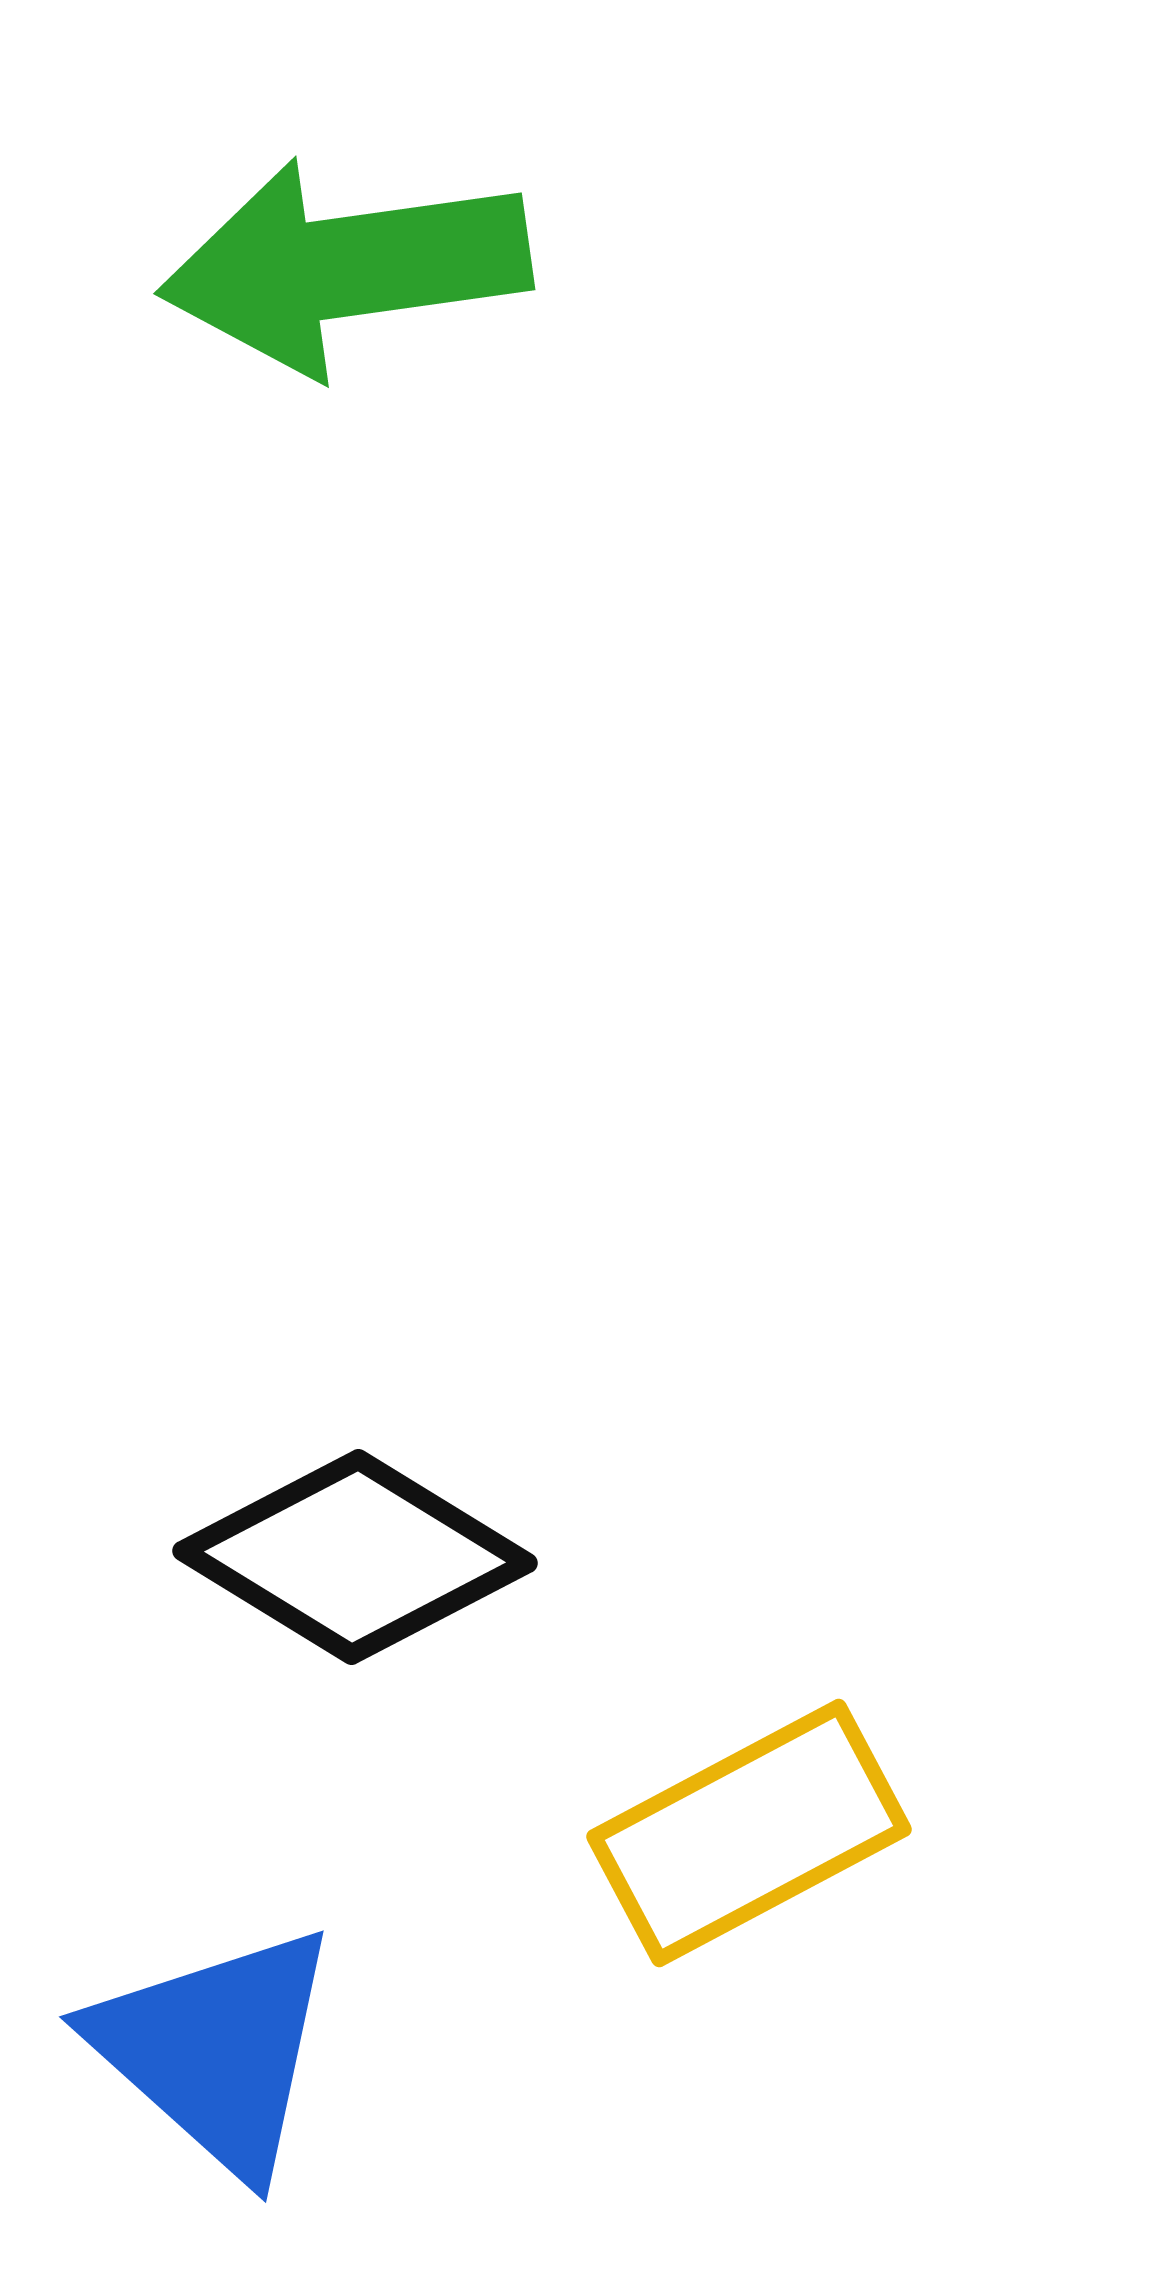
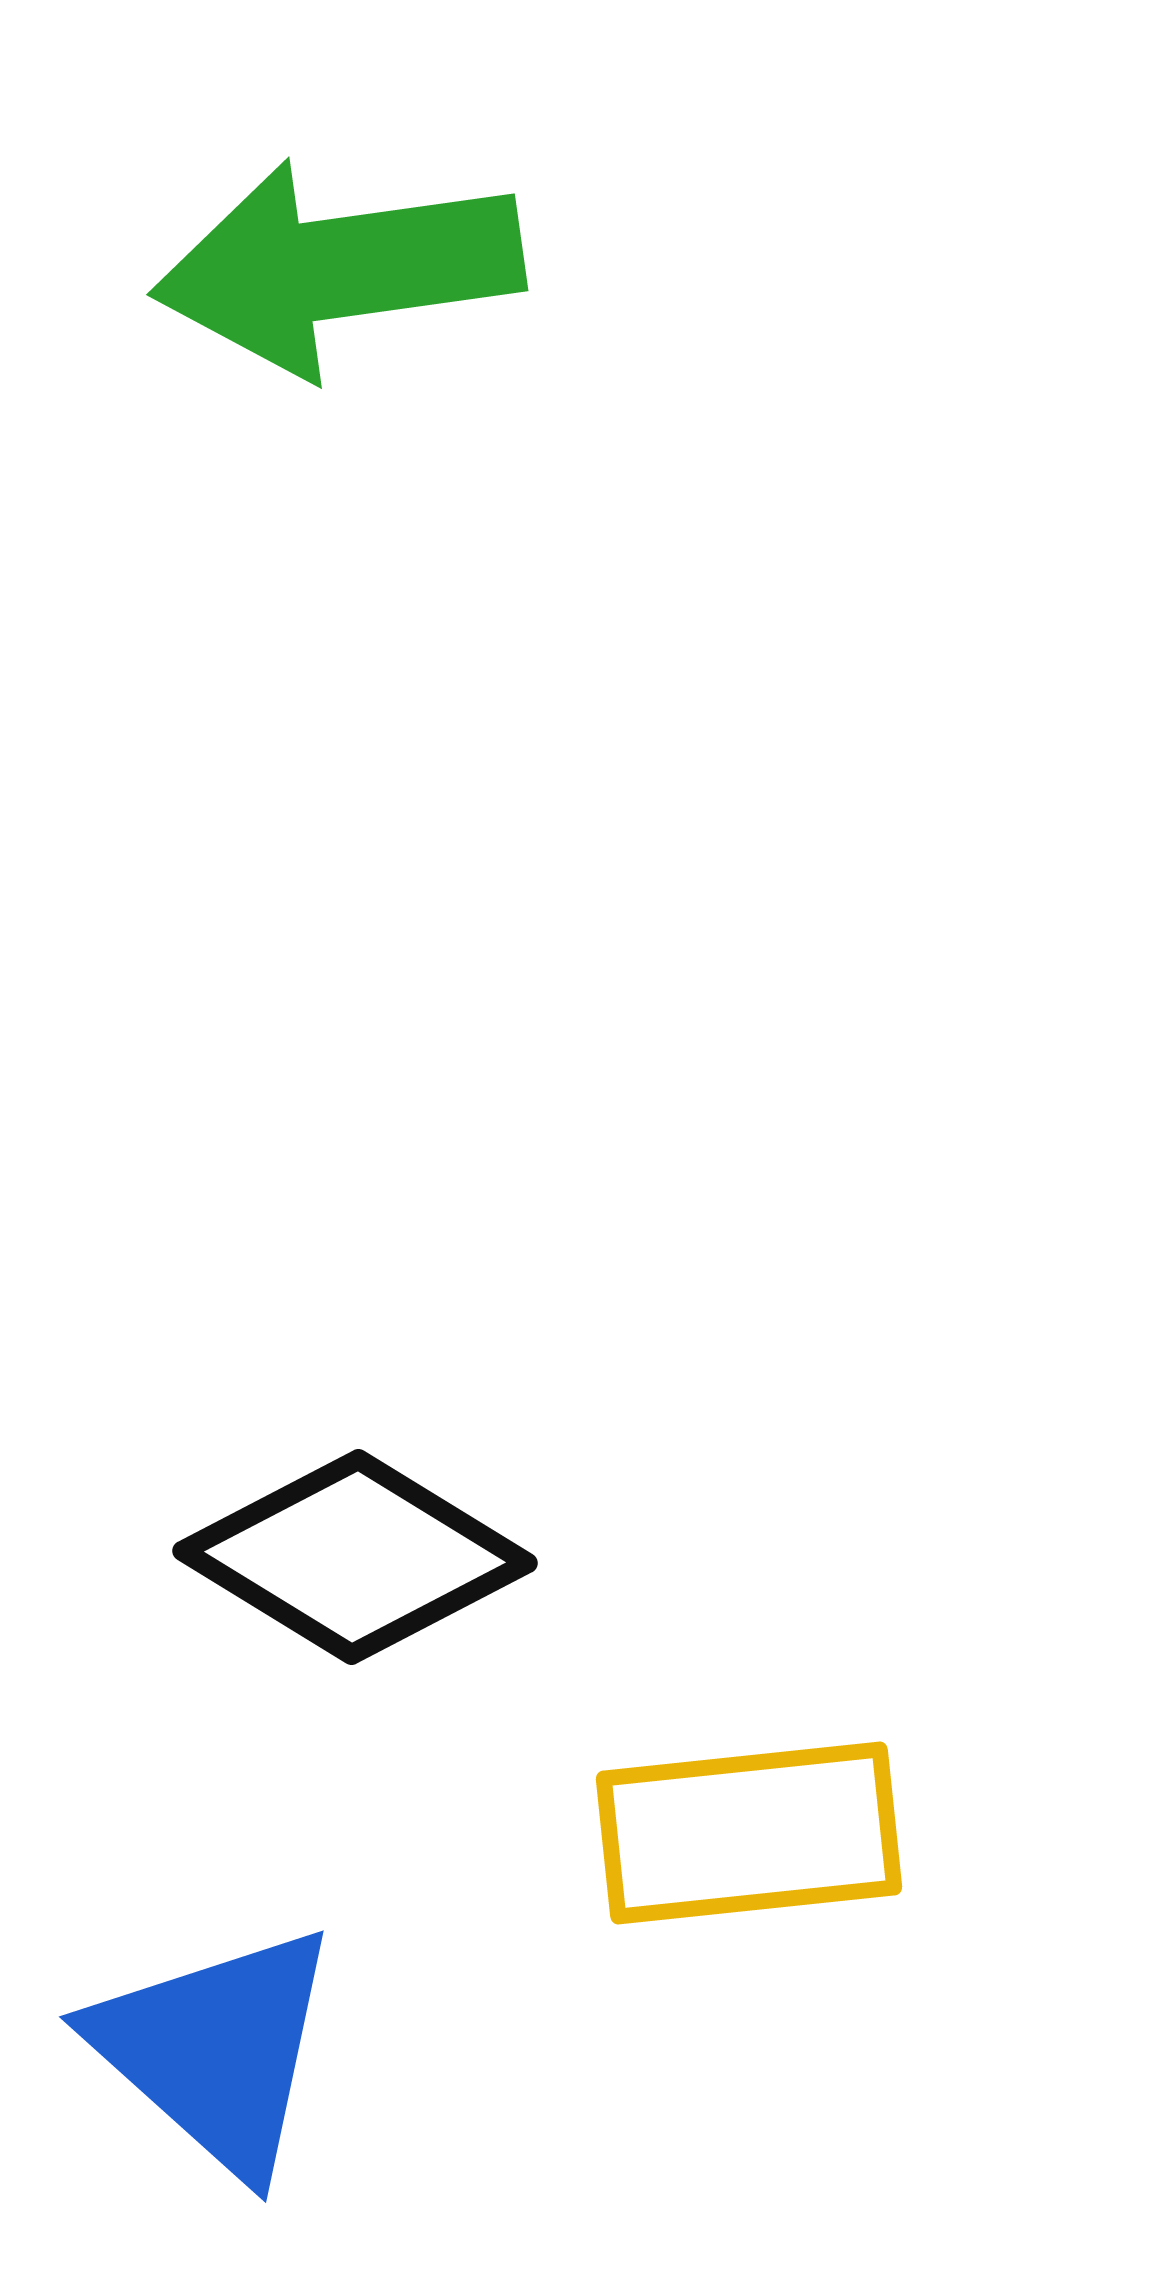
green arrow: moved 7 px left, 1 px down
yellow rectangle: rotated 22 degrees clockwise
